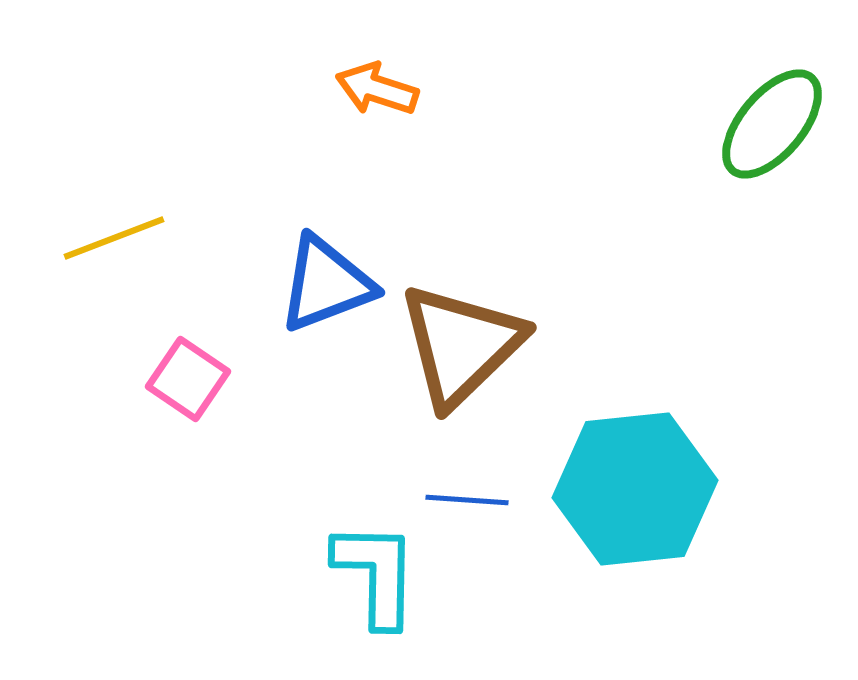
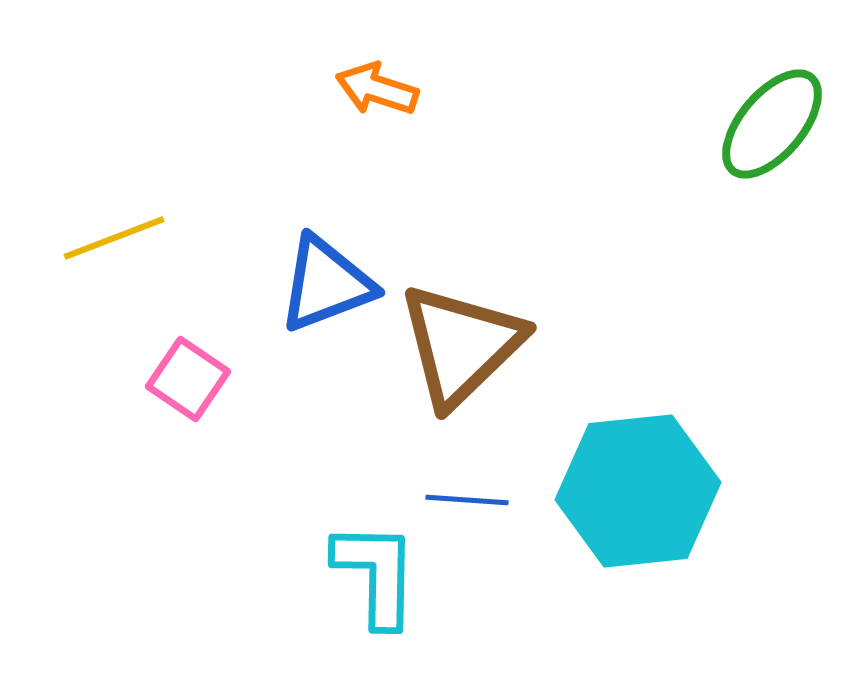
cyan hexagon: moved 3 px right, 2 px down
